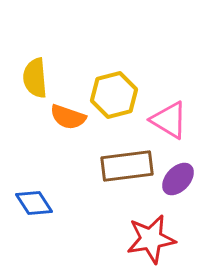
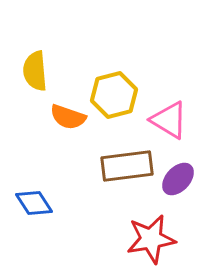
yellow semicircle: moved 7 px up
